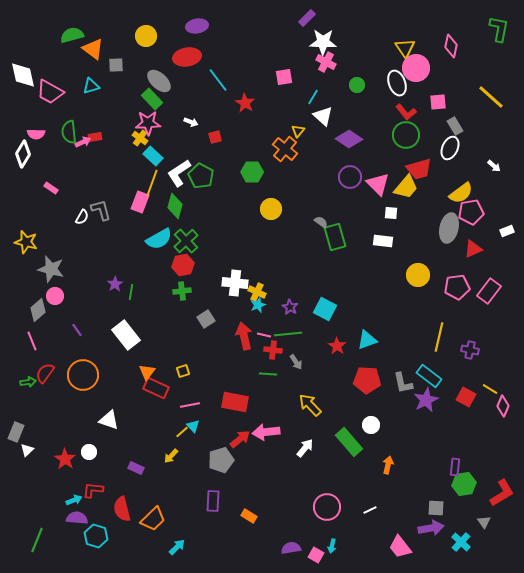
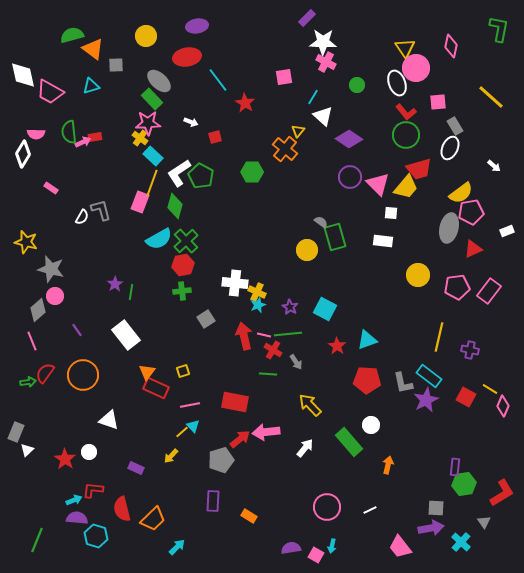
yellow circle at (271, 209): moved 36 px right, 41 px down
red cross at (273, 350): rotated 24 degrees clockwise
